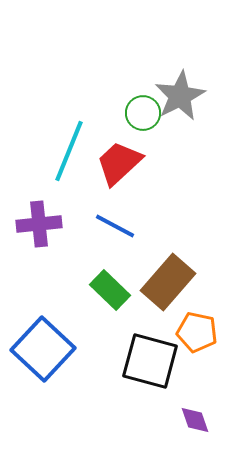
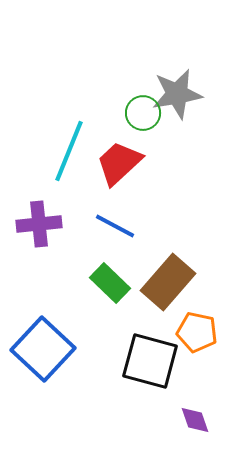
gray star: moved 3 px left, 2 px up; rotated 18 degrees clockwise
green rectangle: moved 7 px up
